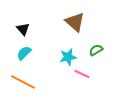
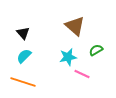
brown triangle: moved 4 px down
black triangle: moved 4 px down
cyan semicircle: moved 3 px down
orange line: rotated 10 degrees counterclockwise
